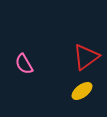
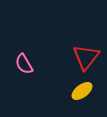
red triangle: rotated 16 degrees counterclockwise
